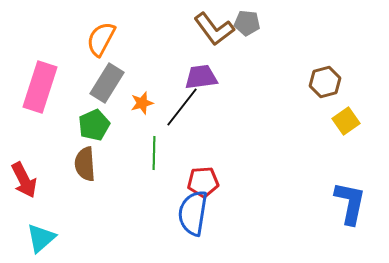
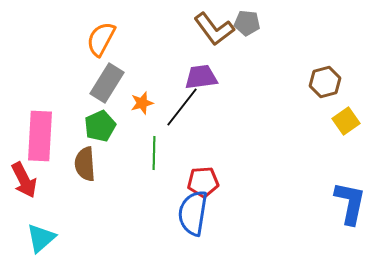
pink rectangle: moved 49 px down; rotated 15 degrees counterclockwise
green pentagon: moved 6 px right, 1 px down
